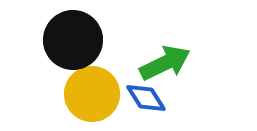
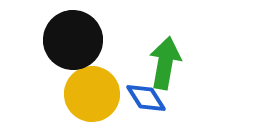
green arrow: rotated 54 degrees counterclockwise
